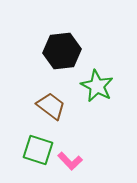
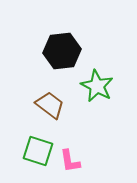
brown trapezoid: moved 1 px left, 1 px up
green square: moved 1 px down
pink L-shape: rotated 35 degrees clockwise
